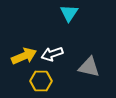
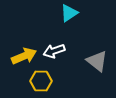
cyan triangle: rotated 24 degrees clockwise
white arrow: moved 2 px right, 3 px up
gray triangle: moved 8 px right, 6 px up; rotated 25 degrees clockwise
